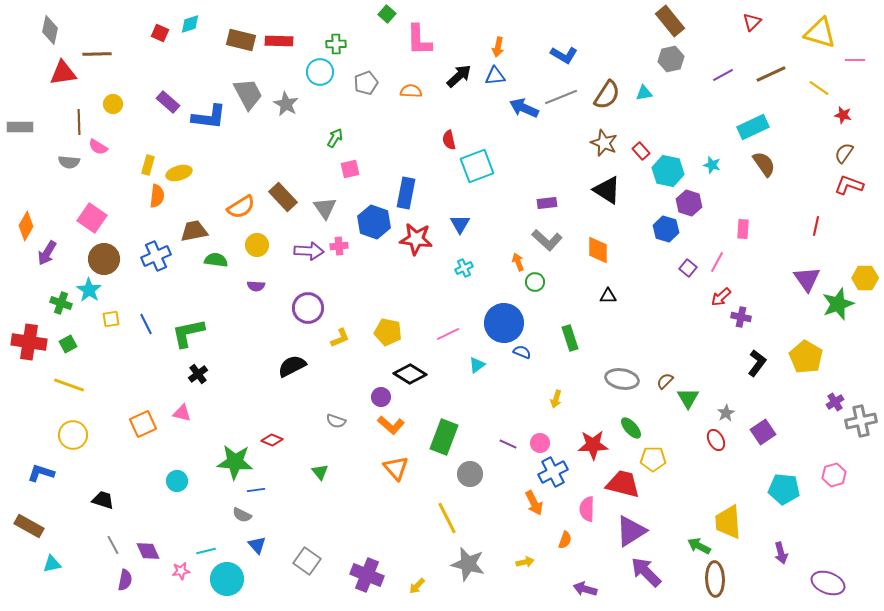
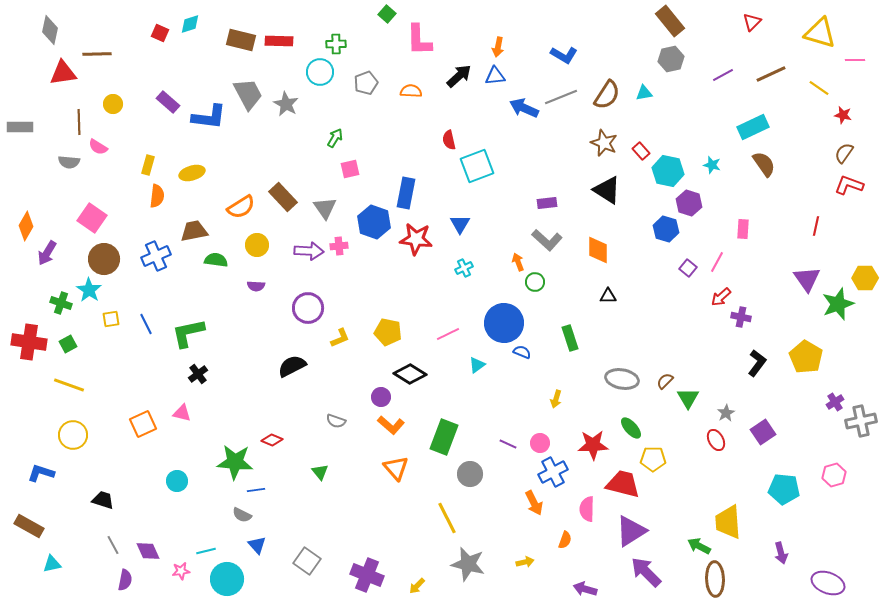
yellow ellipse at (179, 173): moved 13 px right
